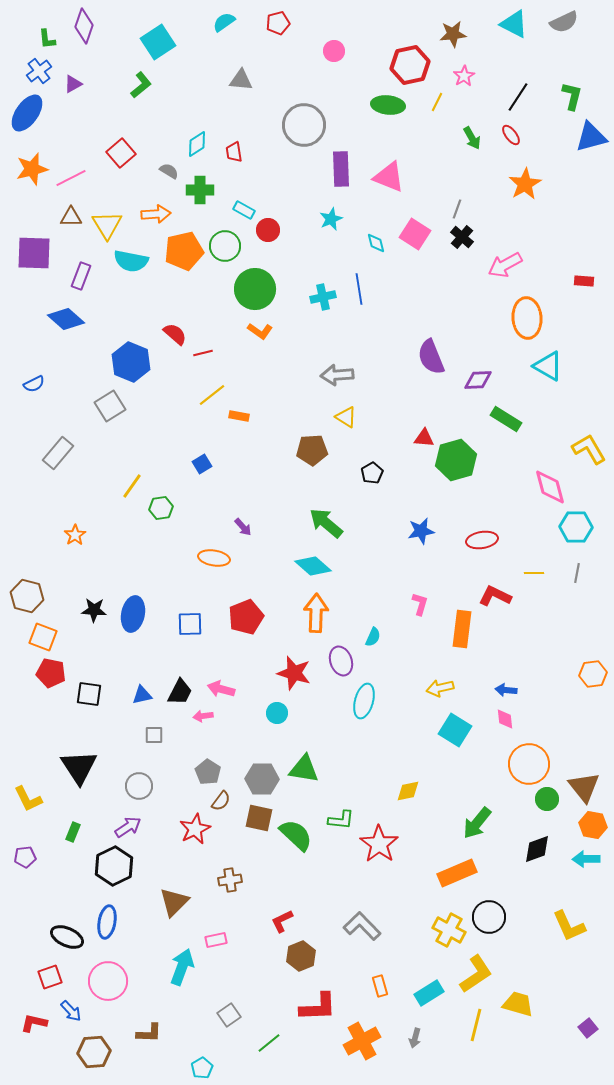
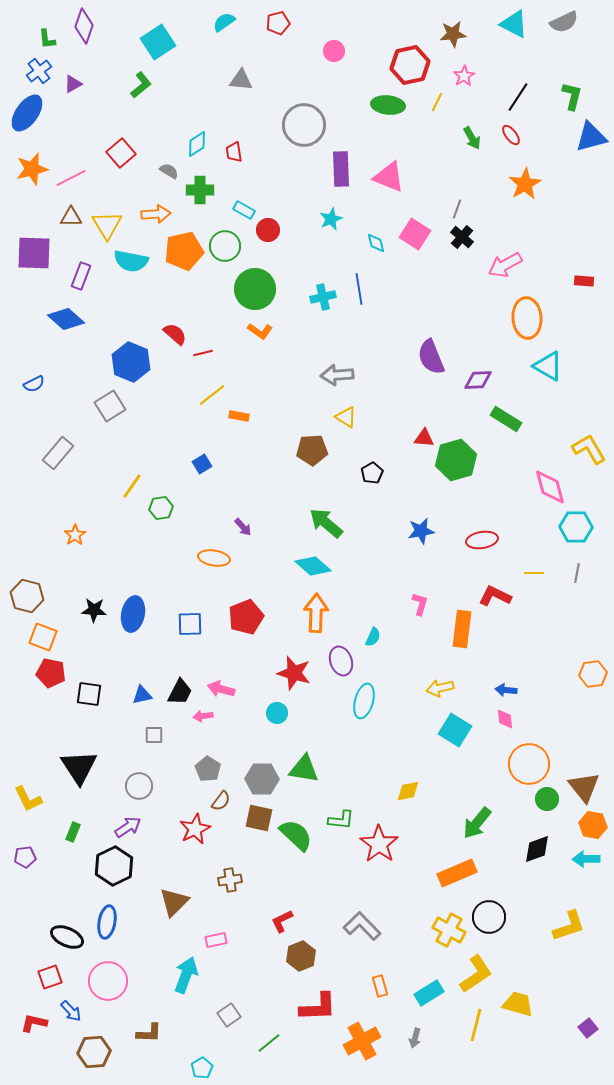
gray pentagon at (208, 772): moved 3 px up
yellow L-shape at (569, 926): rotated 84 degrees counterclockwise
cyan arrow at (182, 967): moved 4 px right, 8 px down
